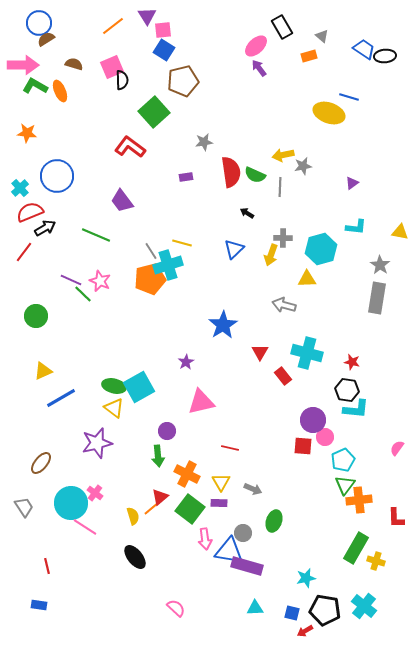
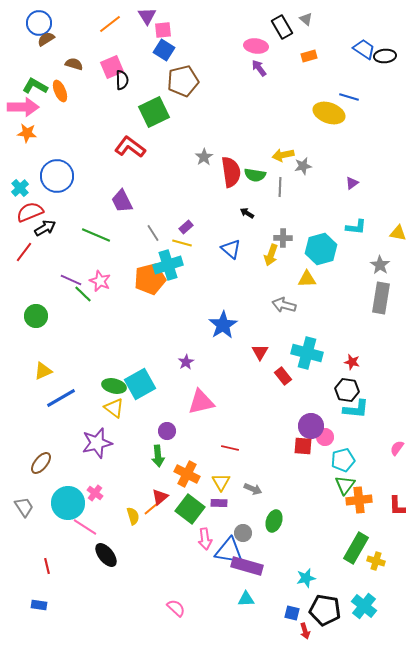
orange line at (113, 26): moved 3 px left, 2 px up
gray triangle at (322, 36): moved 16 px left, 17 px up
pink ellipse at (256, 46): rotated 50 degrees clockwise
pink arrow at (23, 65): moved 42 px down
green square at (154, 112): rotated 16 degrees clockwise
gray star at (204, 142): moved 15 px down; rotated 24 degrees counterclockwise
green semicircle at (255, 175): rotated 15 degrees counterclockwise
purple rectangle at (186, 177): moved 50 px down; rotated 32 degrees counterclockwise
purple trapezoid at (122, 201): rotated 10 degrees clockwise
yellow triangle at (400, 232): moved 2 px left, 1 px down
blue triangle at (234, 249): moved 3 px left; rotated 35 degrees counterclockwise
gray line at (151, 251): moved 2 px right, 18 px up
gray rectangle at (377, 298): moved 4 px right
cyan square at (139, 387): moved 1 px right, 3 px up
purple circle at (313, 420): moved 2 px left, 6 px down
cyan pentagon at (343, 460): rotated 10 degrees clockwise
cyan circle at (71, 503): moved 3 px left
red L-shape at (396, 518): moved 1 px right, 12 px up
black ellipse at (135, 557): moved 29 px left, 2 px up
cyan triangle at (255, 608): moved 9 px left, 9 px up
red arrow at (305, 631): rotated 77 degrees counterclockwise
